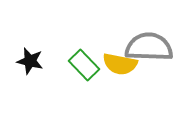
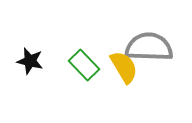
yellow semicircle: moved 4 px right, 3 px down; rotated 132 degrees counterclockwise
